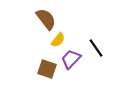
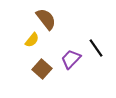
yellow semicircle: moved 26 px left
brown square: moved 5 px left; rotated 24 degrees clockwise
